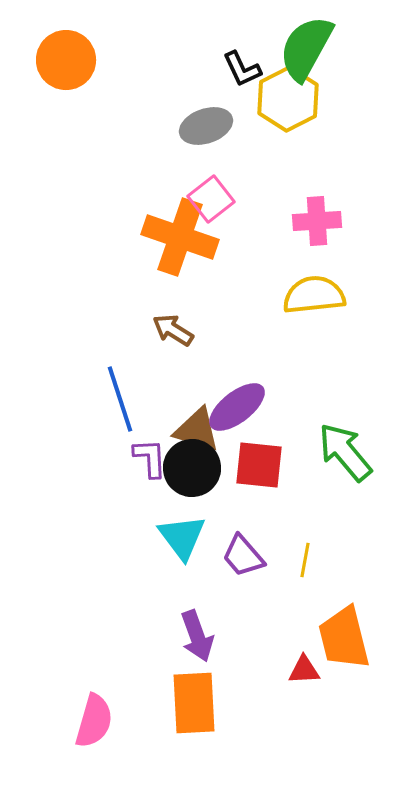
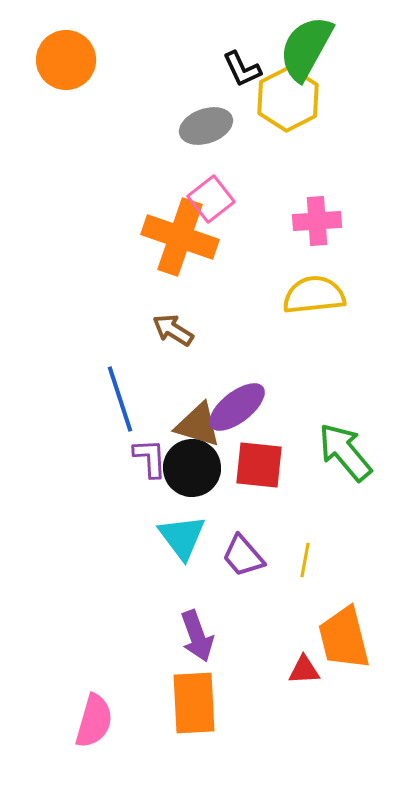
brown triangle: moved 1 px right, 5 px up
